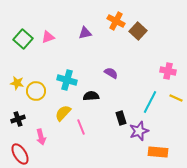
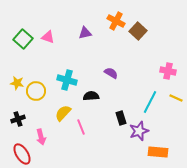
pink triangle: rotated 40 degrees clockwise
red ellipse: moved 2 px right
